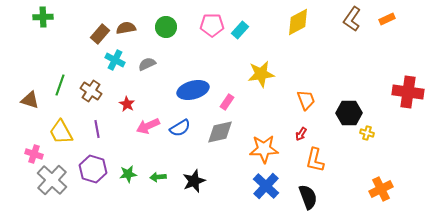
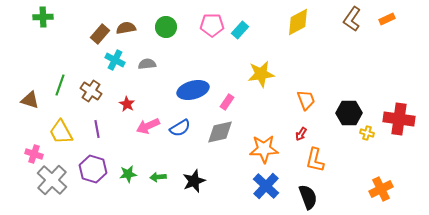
gray semicircle: rotated 18 degrees clockwise
red cross: moved 9 px left, 27 px down
